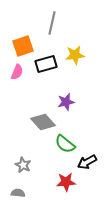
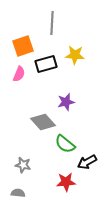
gray line: rotated 10 degrees counterclockwise
yellow star: rotated 12 degrees clockwise
pink semicircle: moved 2 px right, 2 px down
gray star: rotated 14 degrees counterclockwise
